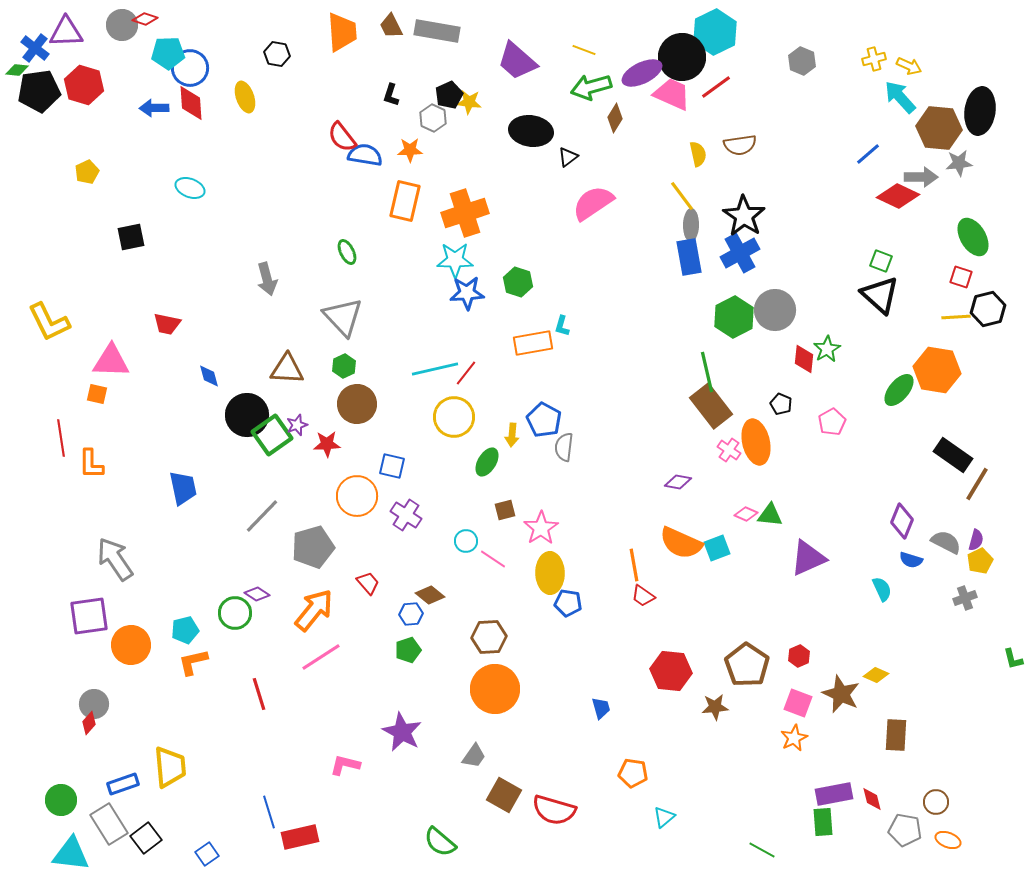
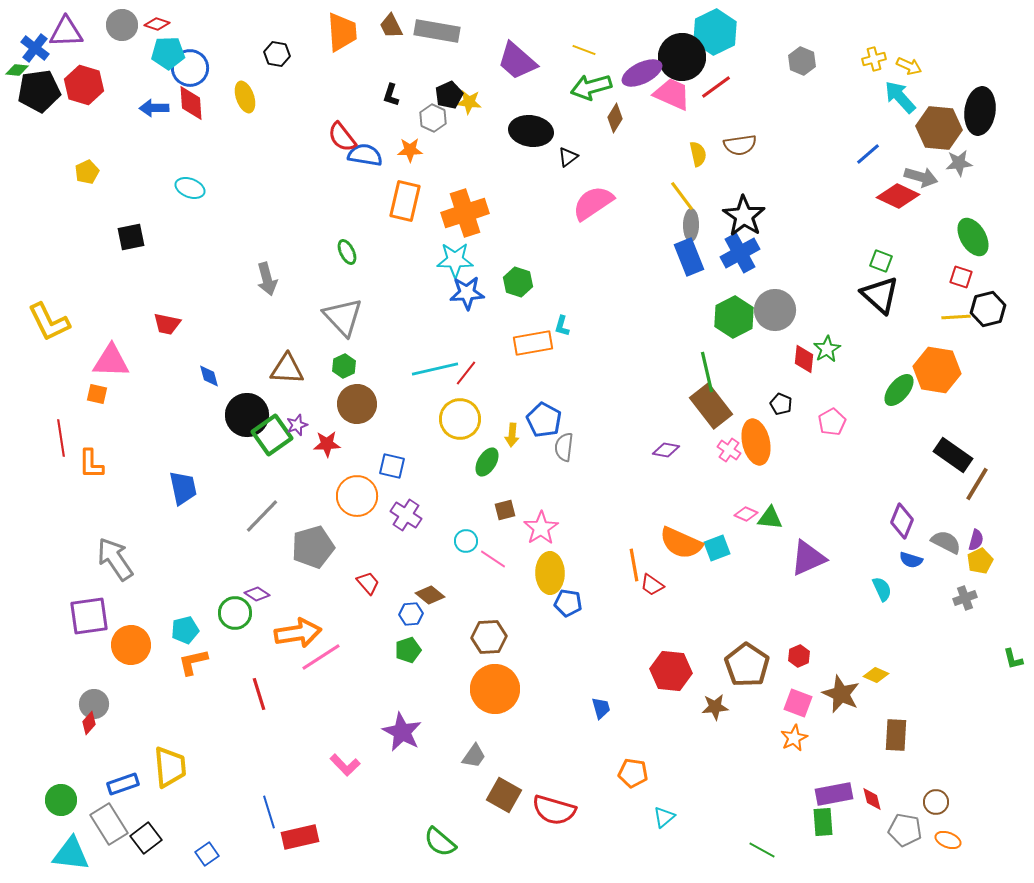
red diamond at (145, 19): moved 12 px right, 5 px down
gray arrow at (921, 177): rotated 16 degrees clockwise
blue rectangle at (689, 257): rotated 12 degrees counterclockwise
yellow circle at (454, 417): moved 6 px right, 2 px down
purple diamond at (678, 482): moved 12 px left, 32 px up
green triangle at (770, 515): moved 3 px down
red trapezoid at (643, 596): moved 9 px right, 11 px up
orange arrow at (314, 610): moved 16 px left, 23 px down; rotated 42 degrees clockwise
pink L-shape at (345, 765): rotated 148 degrees counterclockwise
